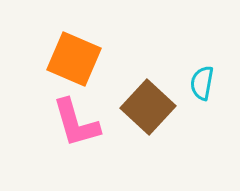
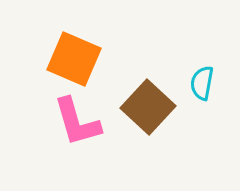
pink L-shape: moved 1 px right, 1 px up
